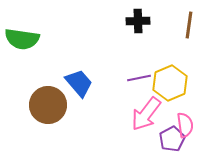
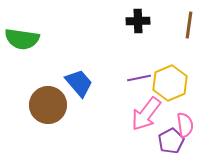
purple pentagon: moved 1 px left, 2 px down
